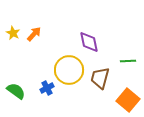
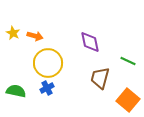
orange arrow: moved 1 px right, 2 px down; rotated 63 degrees clockwise
purple diamond: moved 1 px right
green line: rotated 28 degrees clockwise
yellow circle: moved 21 px left, 7 px up
green semicircle: rotated 24 degrees counterclockwise
